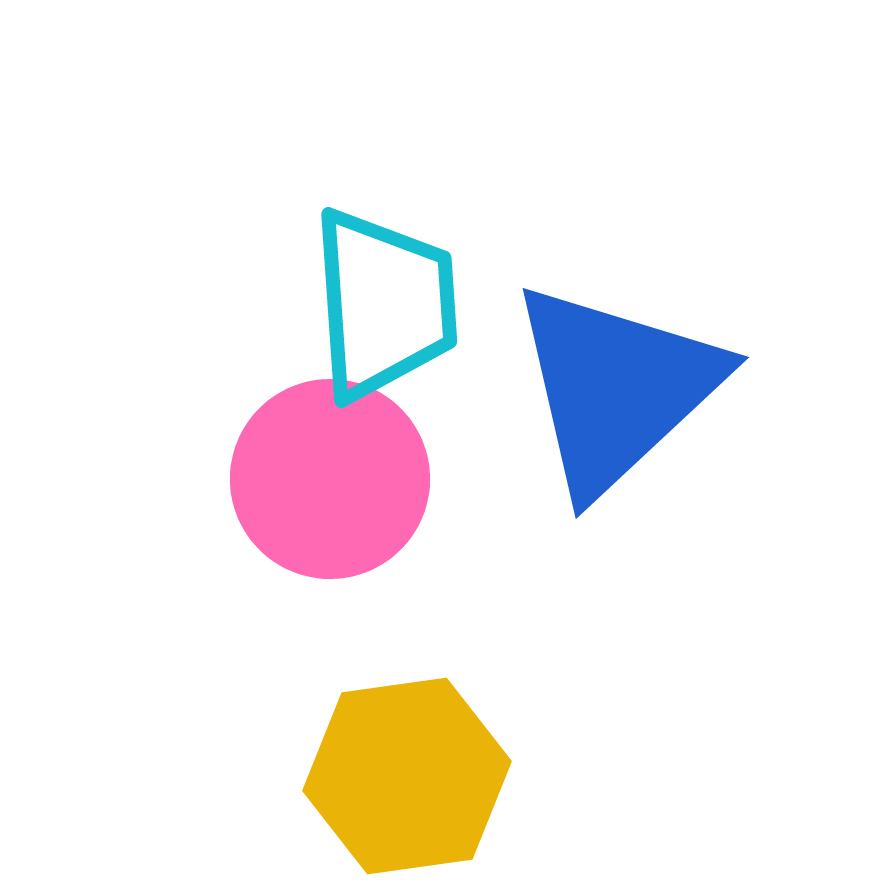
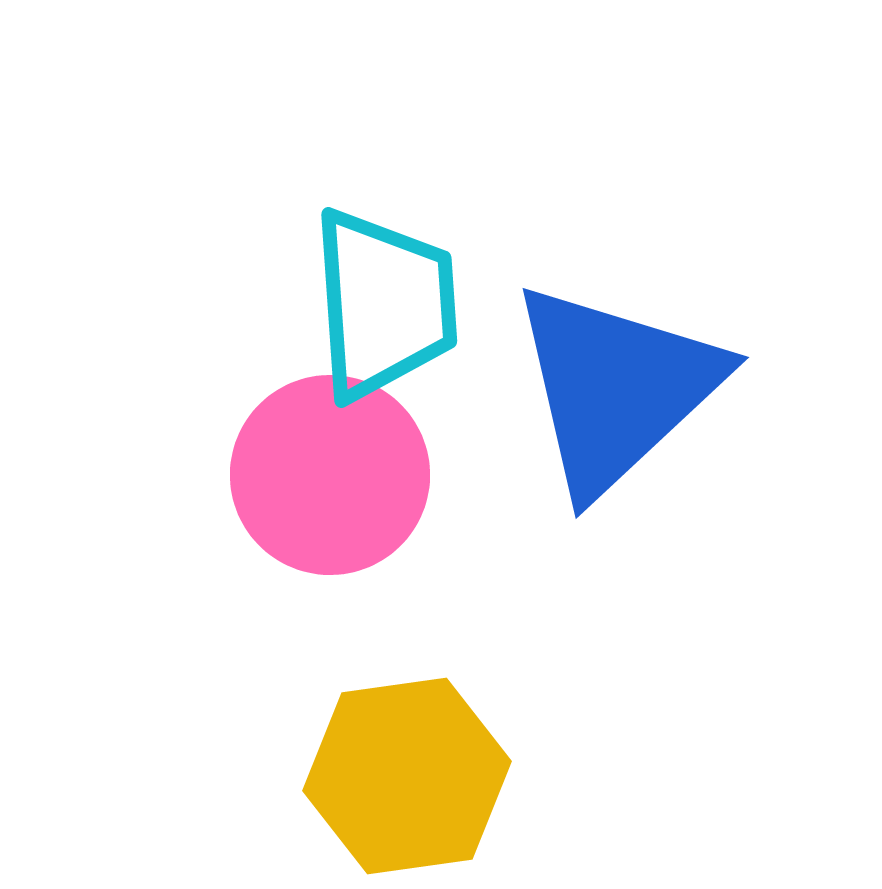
pink circle: moved 4 px up
